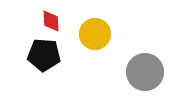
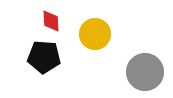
black pentagon: moved 2 px down
